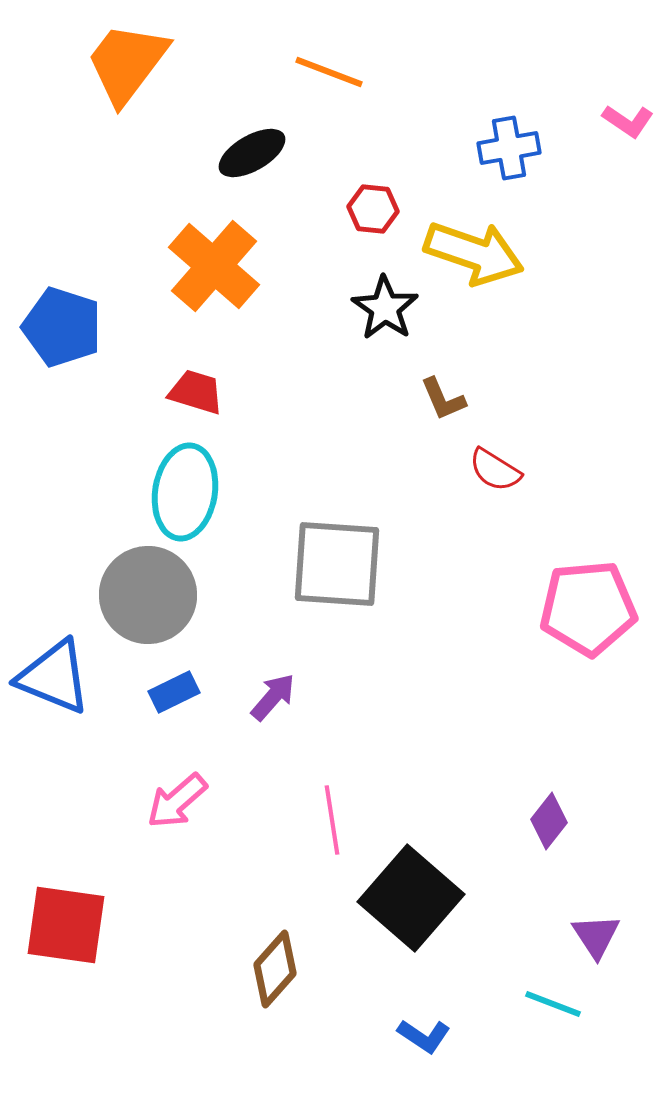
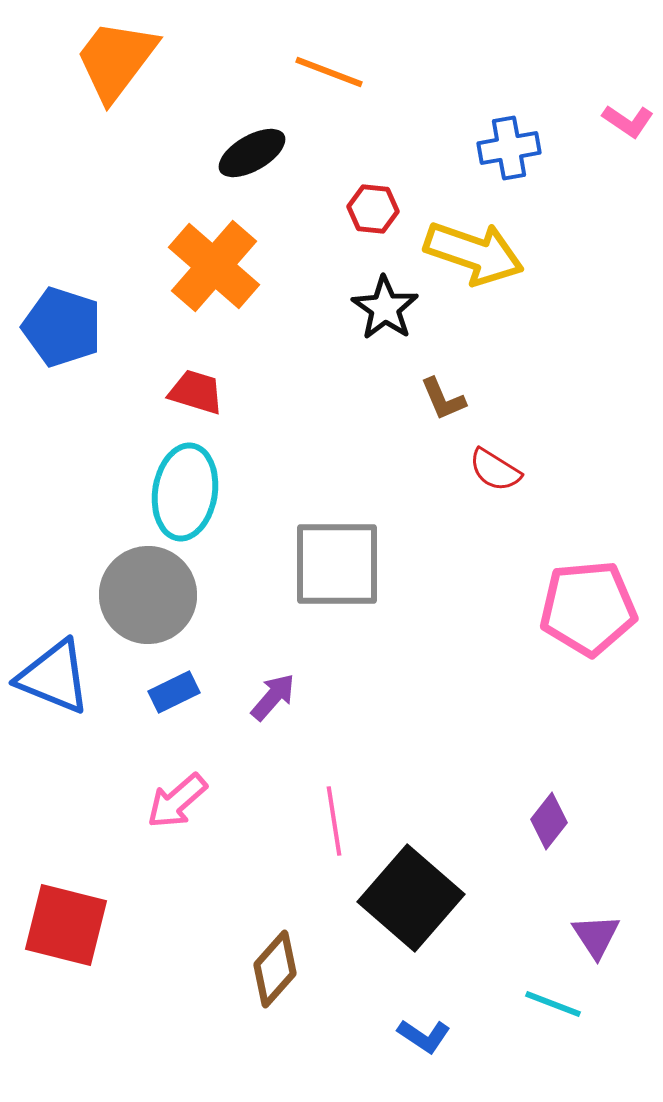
orange trapezoid: moved 11 px left, 3 px up
gray square: rotated 4 degrees counterclockwise
pink line: moved 2 px right, 1 px down
red square: rotated 6 degrees clockwise
